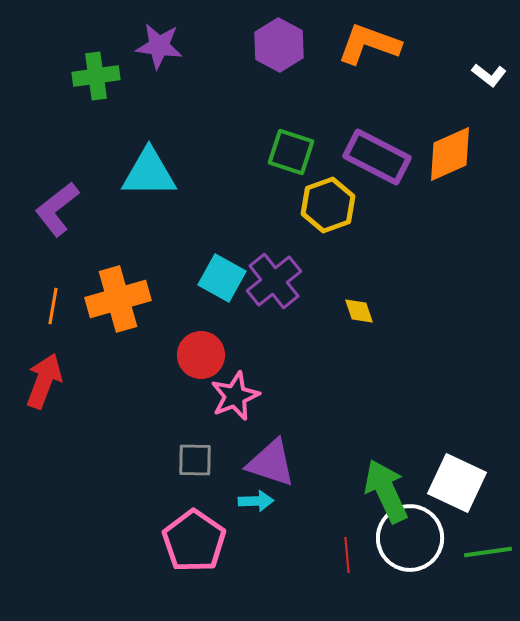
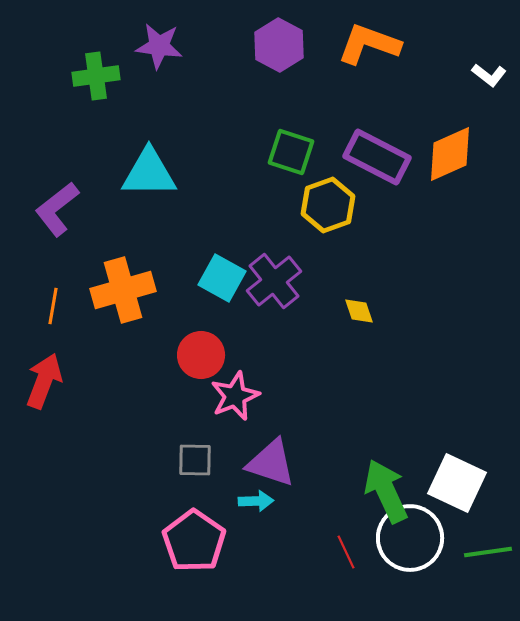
orange cross: moved 5 px right, 9 px up
red line: moved 1 px left, 3 px up; rotated 20 degrees counterclockwise
